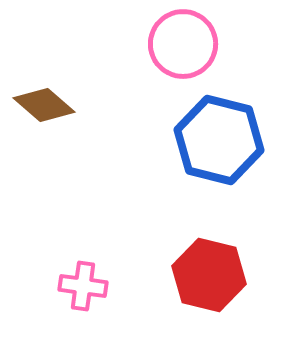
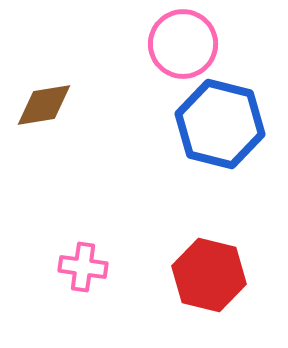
brown diamond: rotated 50 degrees counterclockwise
blue hexagon: moved 1 px right, 16 px up
pink cross: moved 19 px up
